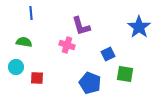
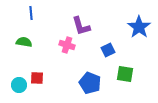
blue square: moved 4 px up
cyan circle: moved 3 px right, 18 px down
